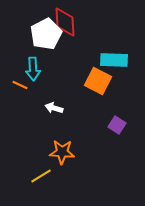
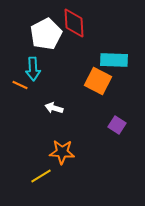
red diamond: moved 9 px right, 1 px down
